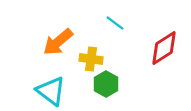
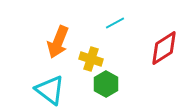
cyan line: rotated 66 degrees counterclockwise
orange arrow: rotated 28 degrees counterclockwise
yellow cross: rotated 10 degrees clockwise
cyan triangle: moved 1 px left, 1 px up
